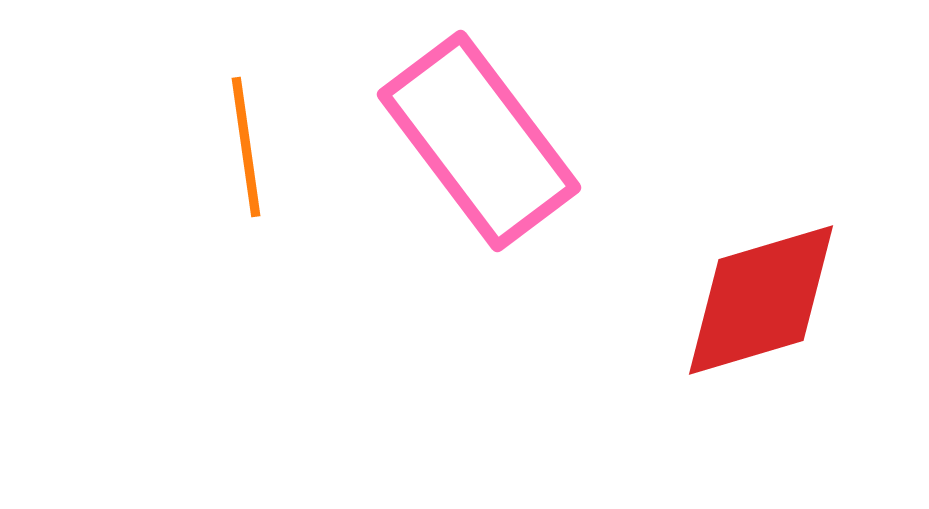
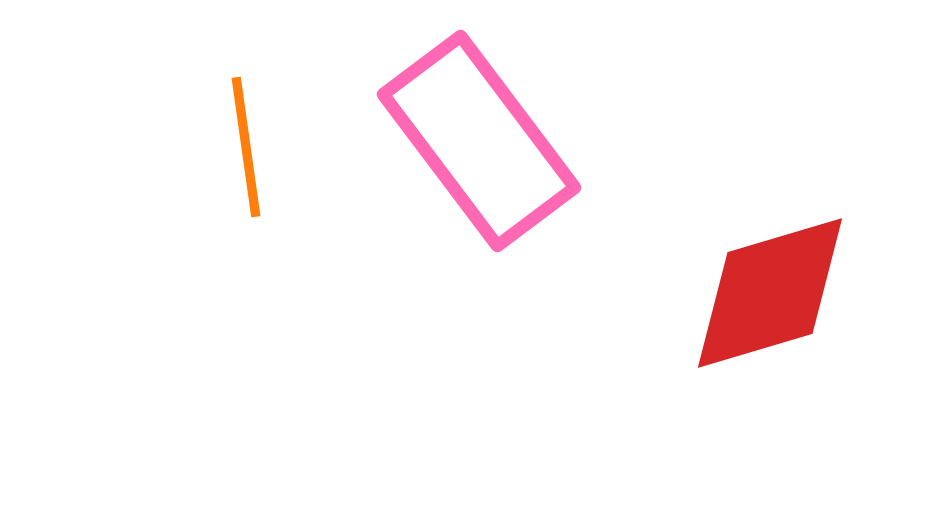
red diamond: moved 9 px right, 7 px up
